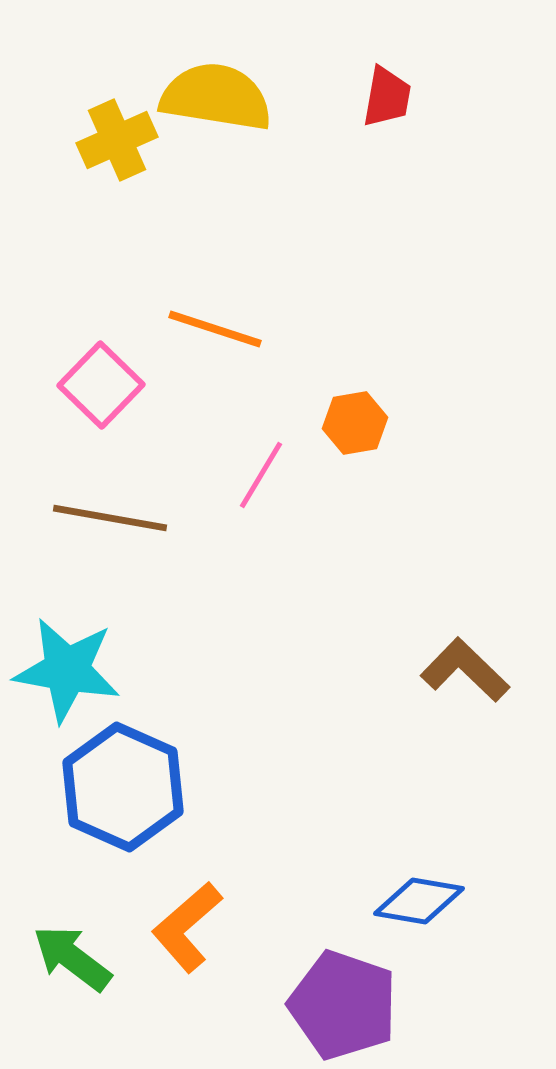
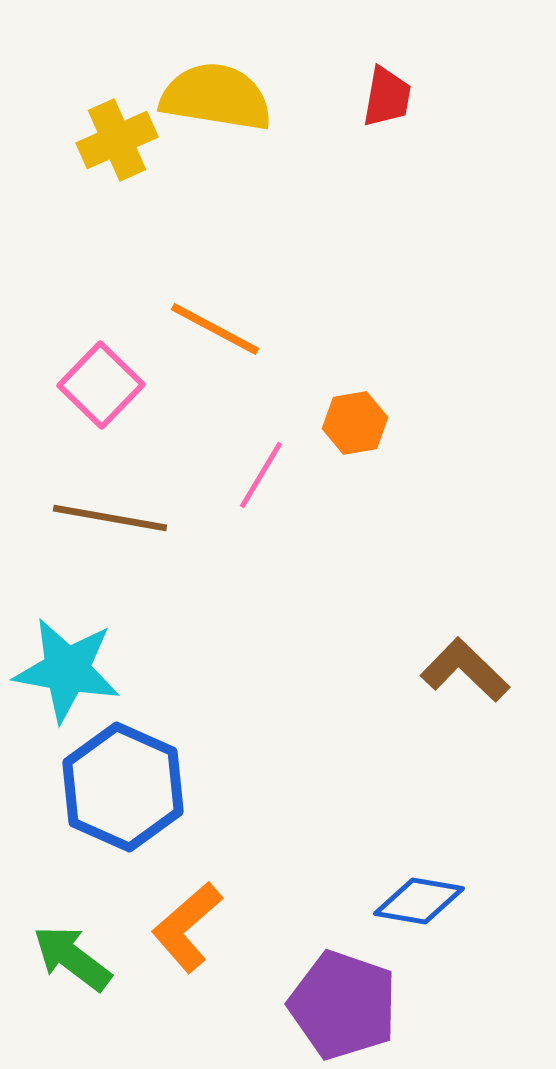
orange line: rotated 10 degrees clockwise
